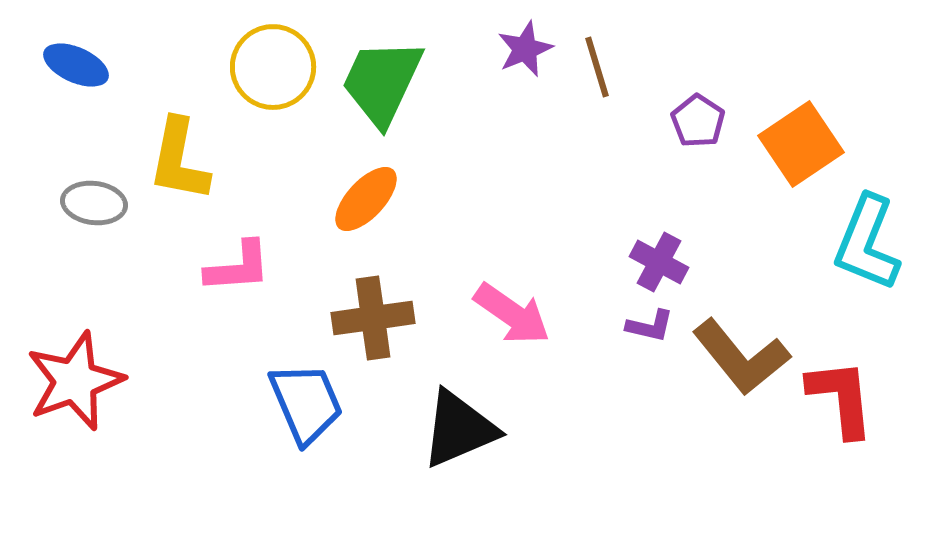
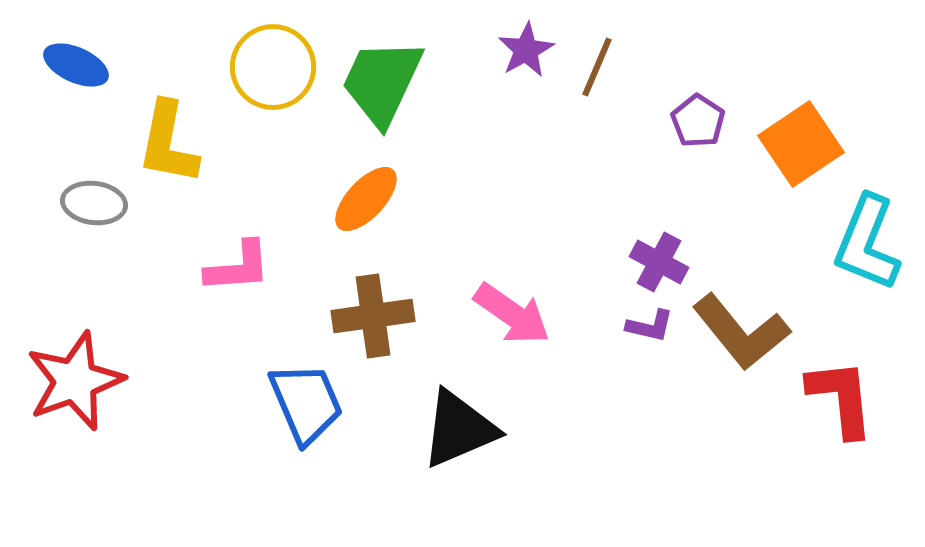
purple star: moved 1 px right, 1 px down; rotated 6 degrees counterclockwise
brown line: rotated 40 degrees clockwise
yellow L-shape: moved 11 px left, 17 px up
brown cross: moved 2 px up
brown L-shape: moved 25 px up
